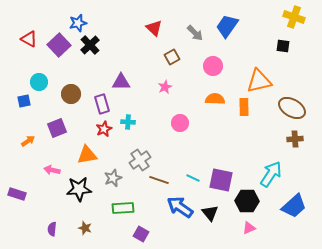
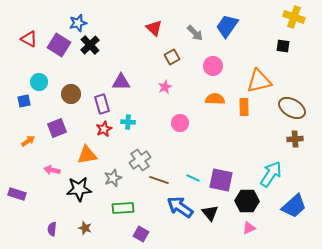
purple square at (59, 45): rotated 15 degrees counterclockwise
